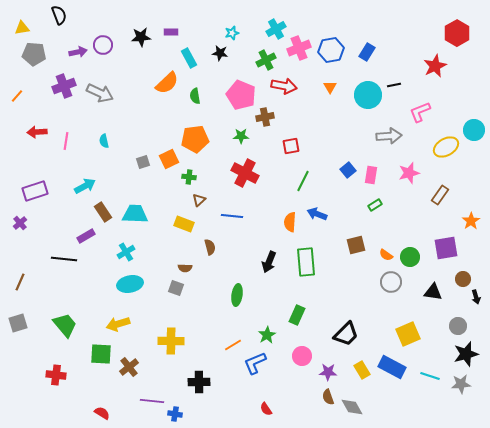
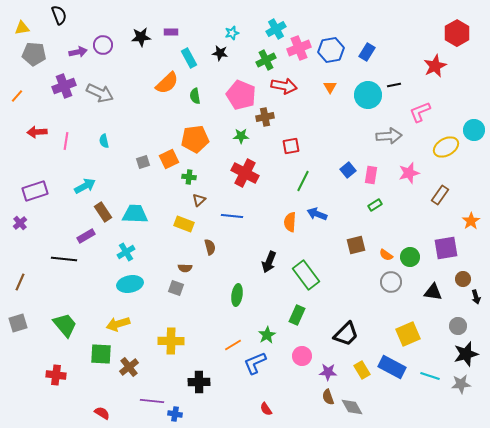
green rectangle at (306, 262): moved 13 px down; rotated 32 degrees counterclockwise
